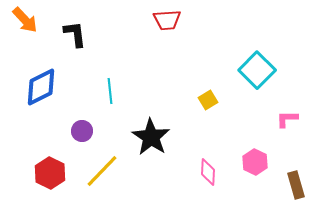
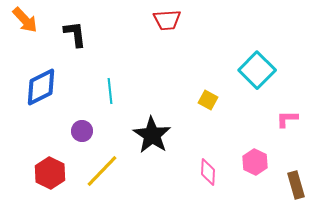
yellow square: rotated 30 degrees counterclockwise
black star: moved 1 px right, 2 px up
